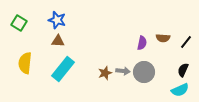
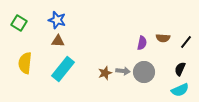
black semicircle: moved 3 px left, 1 px up
